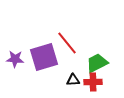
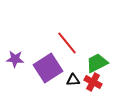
purple square: moved 4 px right, 11 px down; rotated 16 degrees counterclockwise
red cross: rotated 30 degrees clockwise
